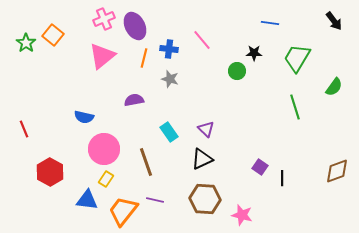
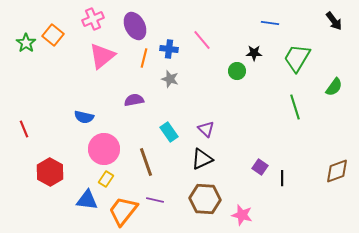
pink cross: moved 11 px left
